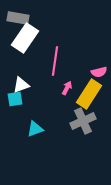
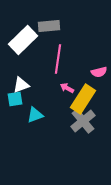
gray rectangle: moved 31 px right, 8 px down; rotated 15 degrees counterclockwise
white rectangle: moved 2 px left, 2 px down; rotated 12 degrees clockwise
pink line: moved 3 px right, 2 px up
pink arrow: rotated 88 degrees counterclockwise
yellow rectangle: moved 6 px left, 5 px down
gray cross: rotated 15 degrees counterclockwise
cyan triangle: moved 14 px up
